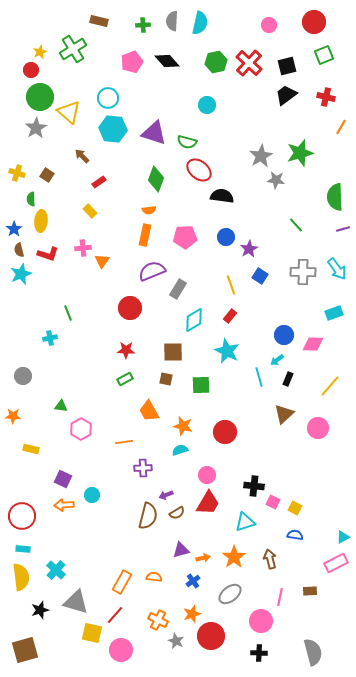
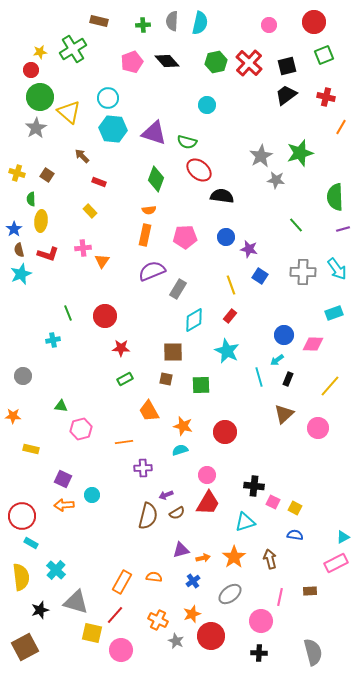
yellow star at (40, 52): rotated 16 degrees clockwise
red rectangle at (99, 182): rotated 56 degrees clockwise
purple star at (249, 249): rotated 30 degrees counterclockwise
red circle at (130, 308): moved 25 px left, 8 px down
cyan cross at (50, 338): moved 3 px right, 2 px down
red star at (126, 350): moved 5 px left, 2 px up
pink hexagon at (81, 429): rotated 15 degrees clockwise
cyan rectangle at (23, 549): moved 8 px right, 6 px up; rotated 24 degrees clockwise
brown square at (25, 650): moved 3 px up; rotated 12 degrees counterclockwise
